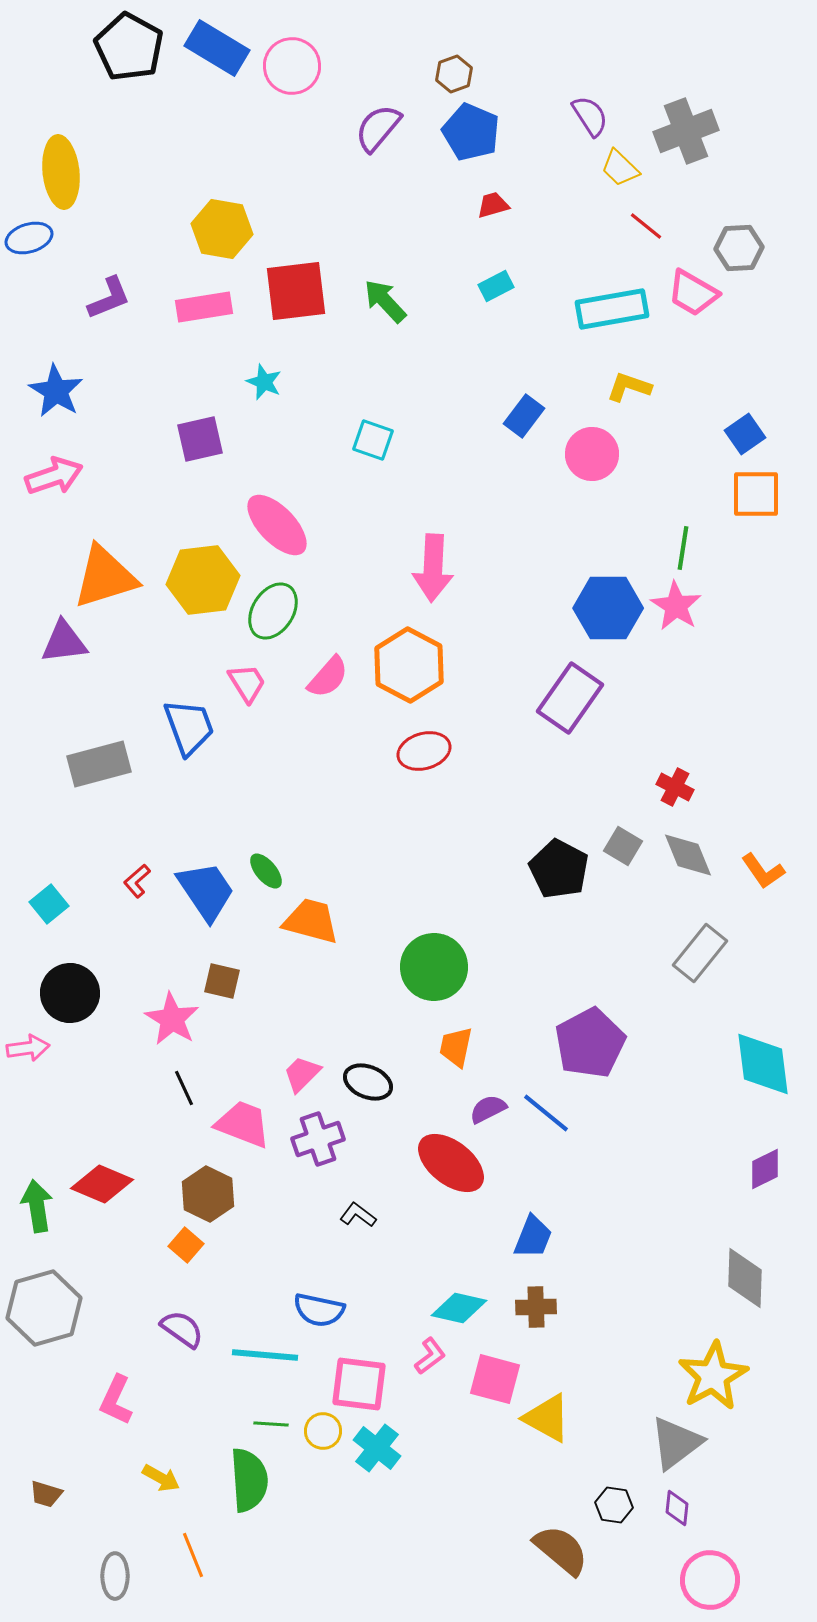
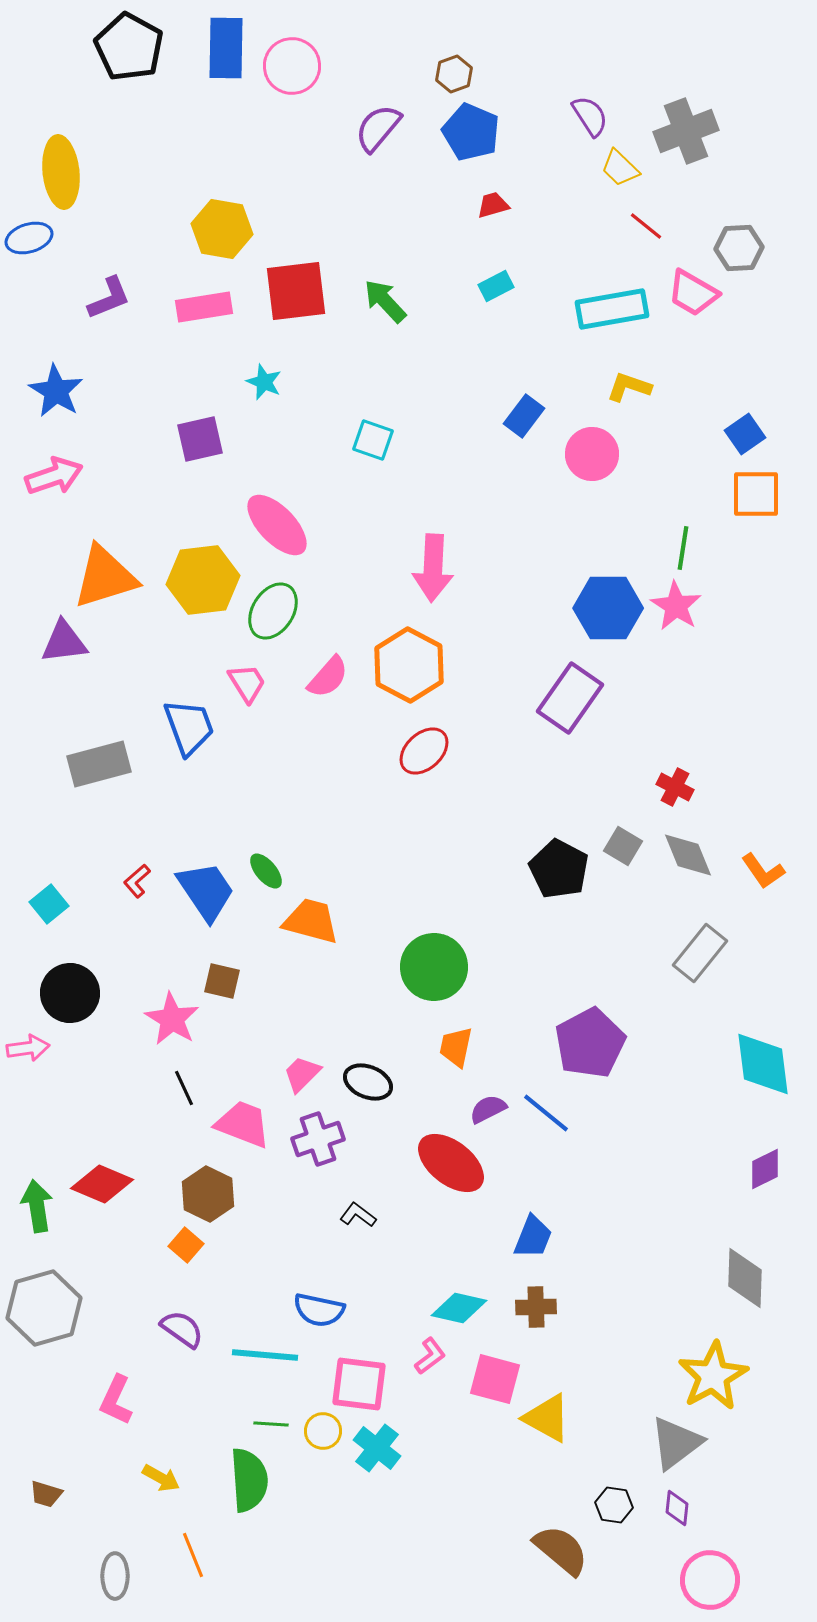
blue rectangle at (217, 48): moved 9 px right; rotated 60 degrees clockwise
red ellipse at (424, 751): rotated 27 degrees counterclockwise
